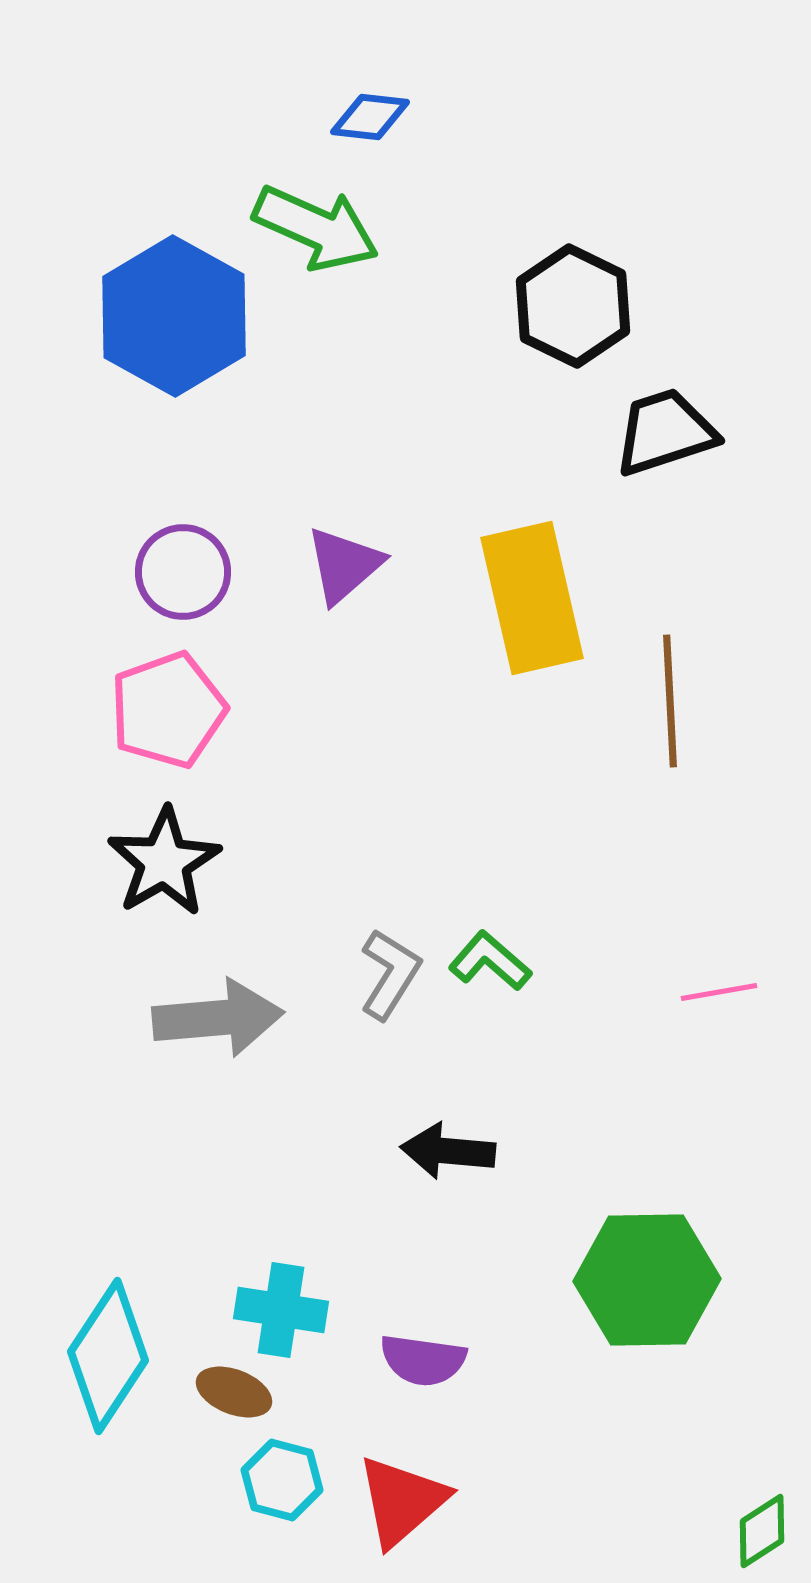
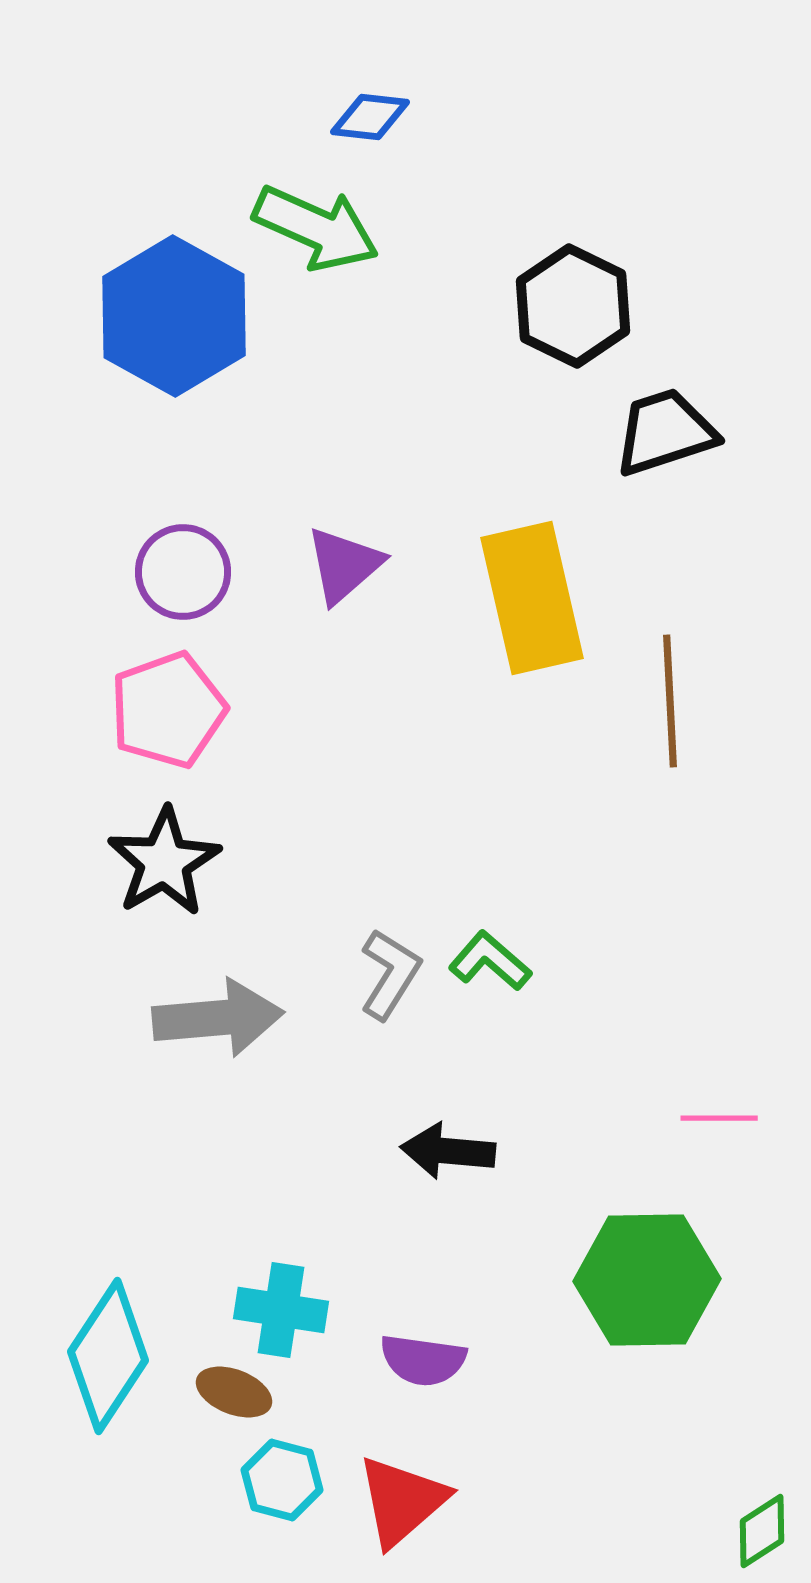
pink line: moved 126 px down; rotated 10 degrees clockwise
